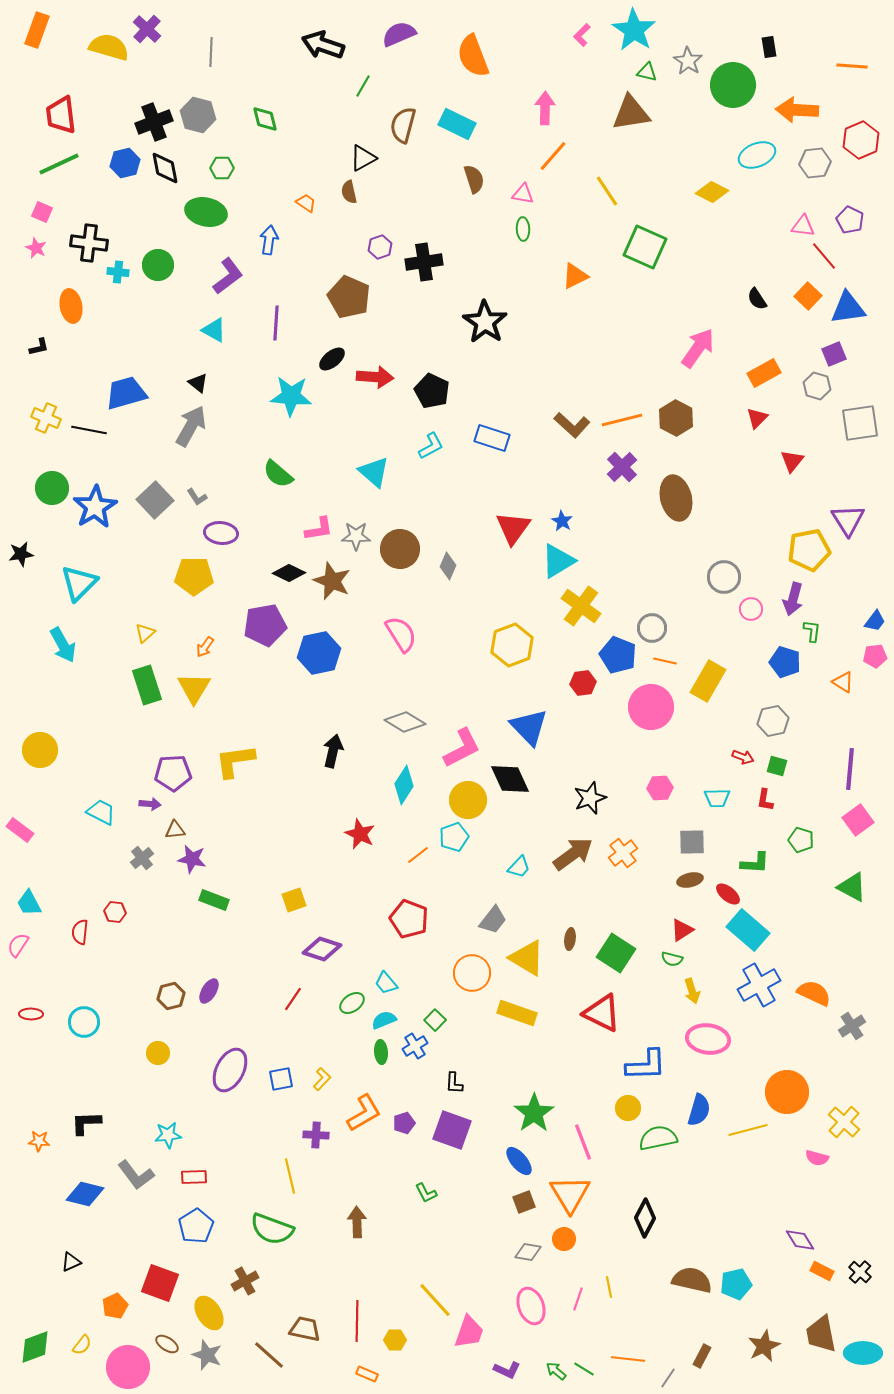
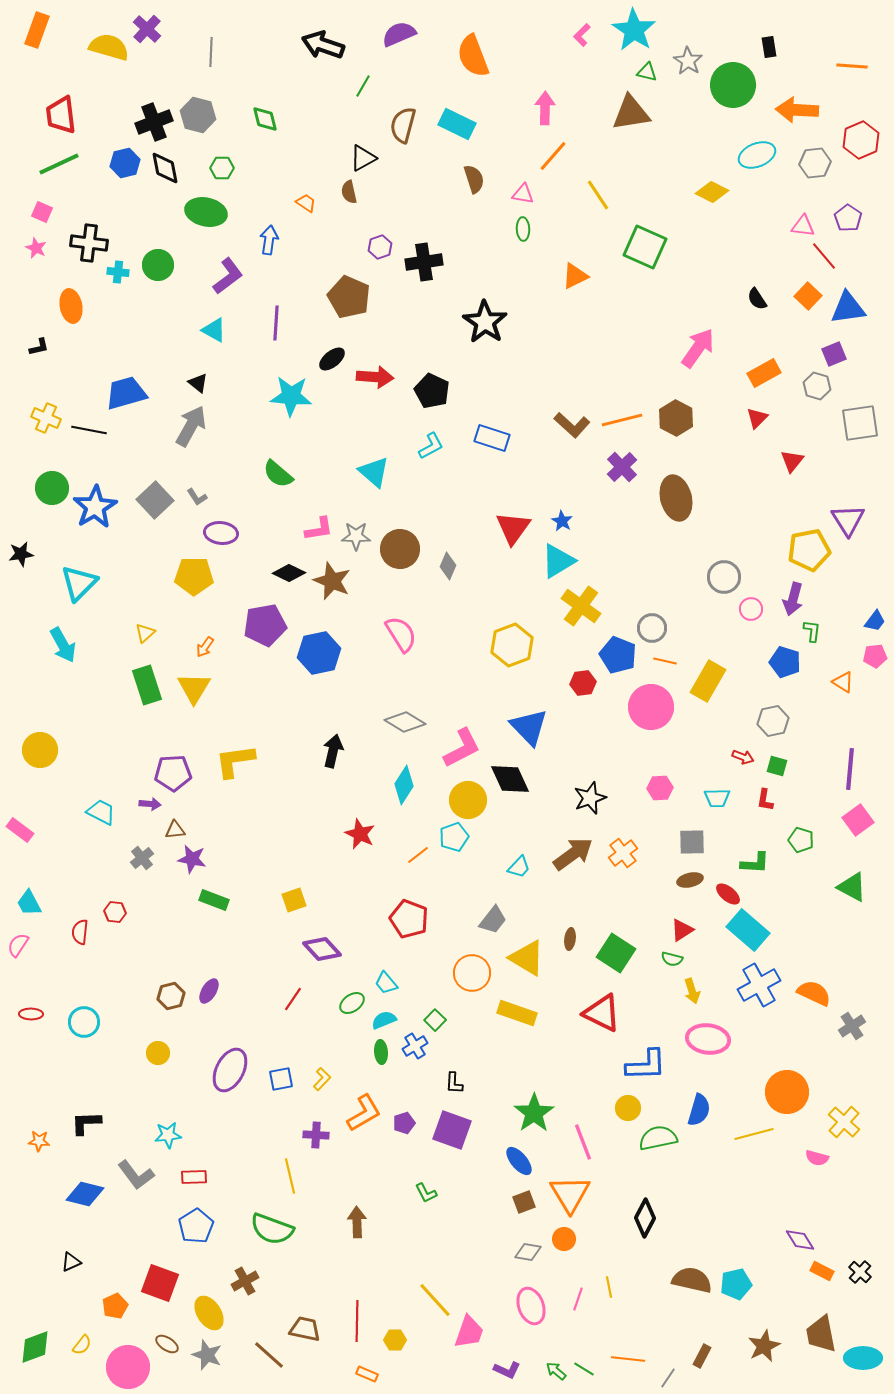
yellow line at (607, 191): moved 9 px left, 4 px down
purple pentagon at (850, 220): moved 2 px left, 2 px up; rotated 8 degrees clockwise
purple diamond at (322, 949): rotated 30 degrees clockwise
yellow line at (748, 1130): moved 6 px right, 4 px down
cyan ellipse at (863, 1353): moved 5 px down
